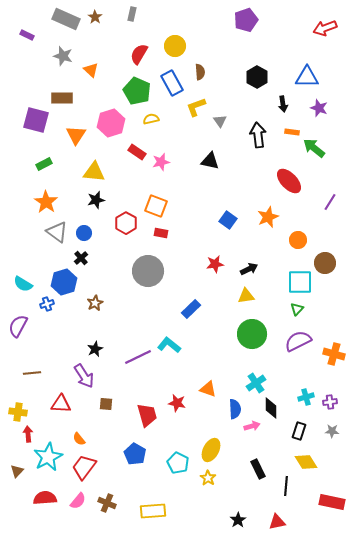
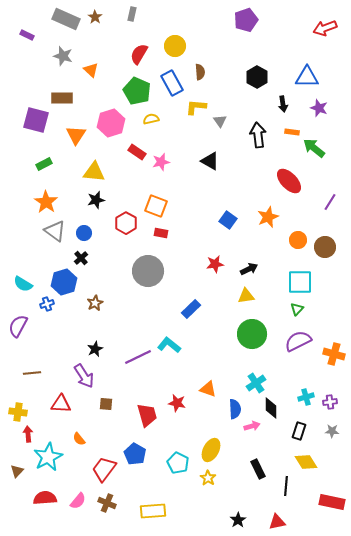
yellow L-shape at (196, 107): rotated 25 degrees clockwise
black triangle at (210, 161): rotated 18 degrees clockwise
gray triangle at (57, 232): moved 2 px left, 1 px up
brown circle at (325, 263): moved 16 px up
red trapezoid at (84, 467): moved 20 px right, 2 px down
